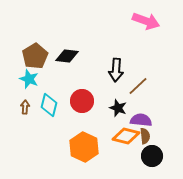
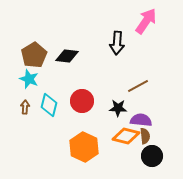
pink arrow: rotated 76 degrees counterclockwise
brown pentagon: moved 1 px left, 1 px up
black arrow: moved 1 px right, 27 px up
brown line: rotated 15 degrees clockwise
black star: rotated 18 degrees counterclockwise
